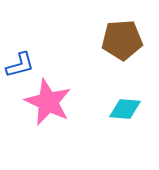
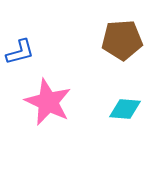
blue L-shape: moved 13 px up
